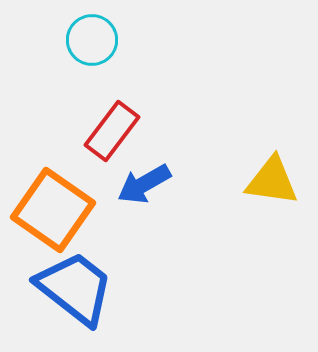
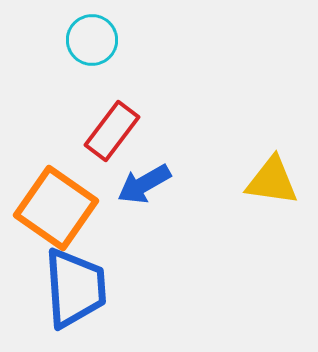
orange square: moved 3 px right, 2 px up
blue trapezoid: rotated 48 degrees clockwise
